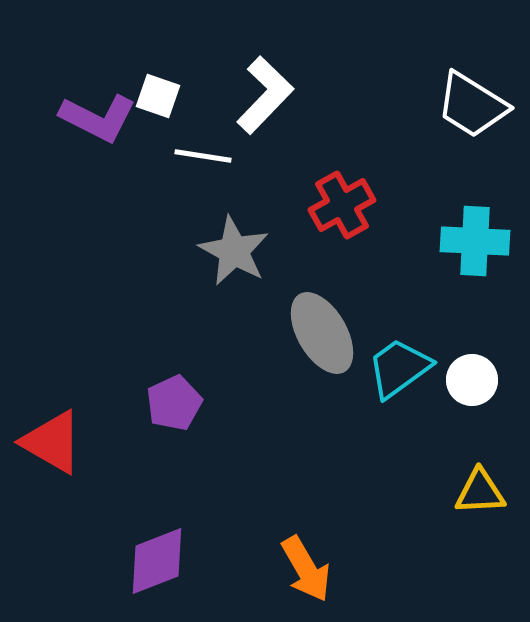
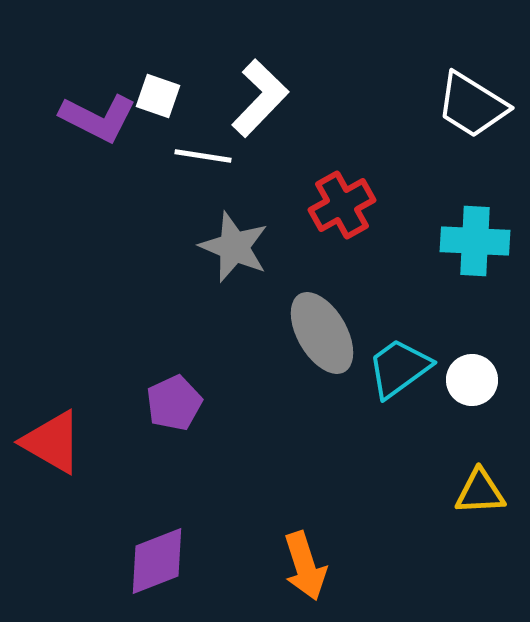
white L-shape: moved 5 px left, 3 px down
gray star: moved 4 px up; rotated 6 degrees counterclockwise
orange arrow: moved 1 px left, 3 px up; rotated 12 degrees clockwise
